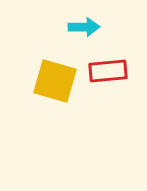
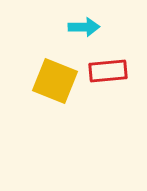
yellow square: rotated 6 degrees clockwise
